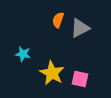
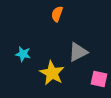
orange semicircle: moved 1 px left, 6 px up
gray triangle: moved 2 px left, 24 px down
pink square: moved 19 px right
